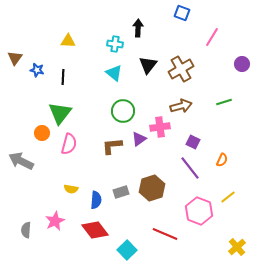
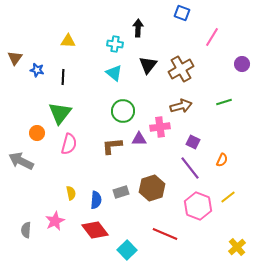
orange circle: moved 5 px left
purple triangle: rotated 35 degrees clockwise
yellow semicircle: moved 4 px down; rotated 112 degrees counterclockwise
pink hexagon: moved 1 px left, 5 px up
